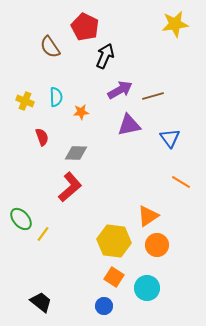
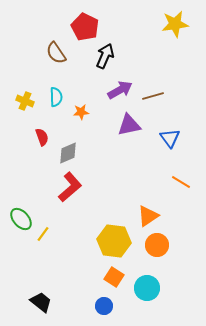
brown semicircle: moved 6 px right, 6 px down
gray diamond: moved 8 px left; rotated 25 degrees counterclockwise
